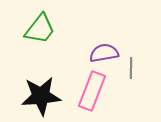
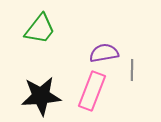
gray line: moved 1 px right, 2 px down
